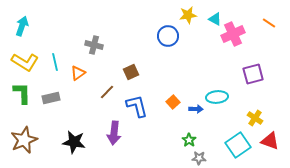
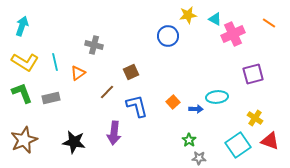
green L-shape: rotated 20 degrees counterclockwise
